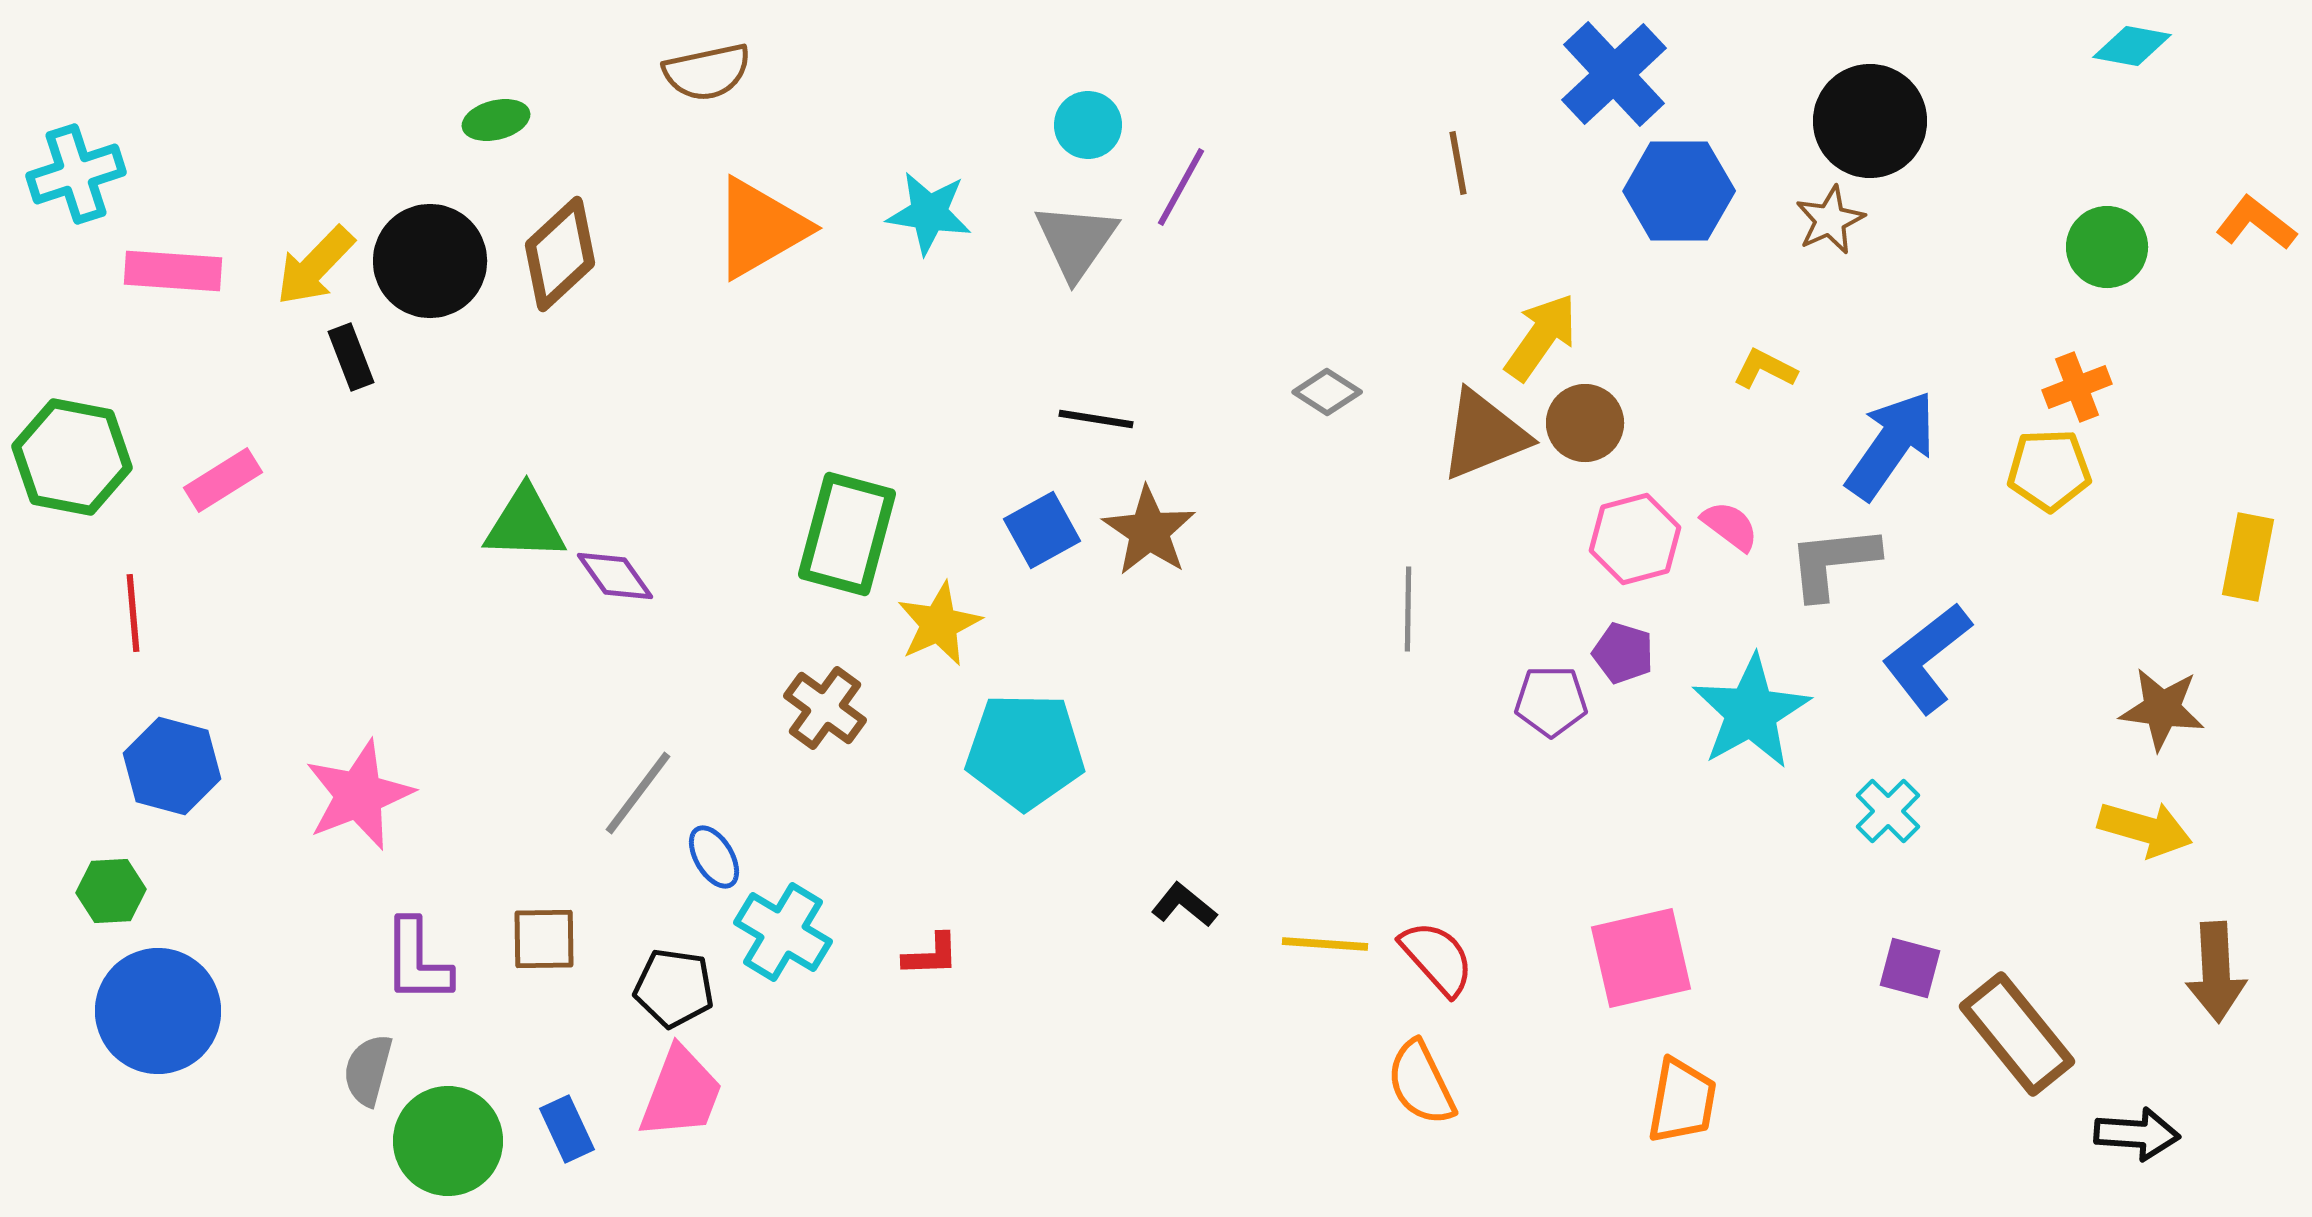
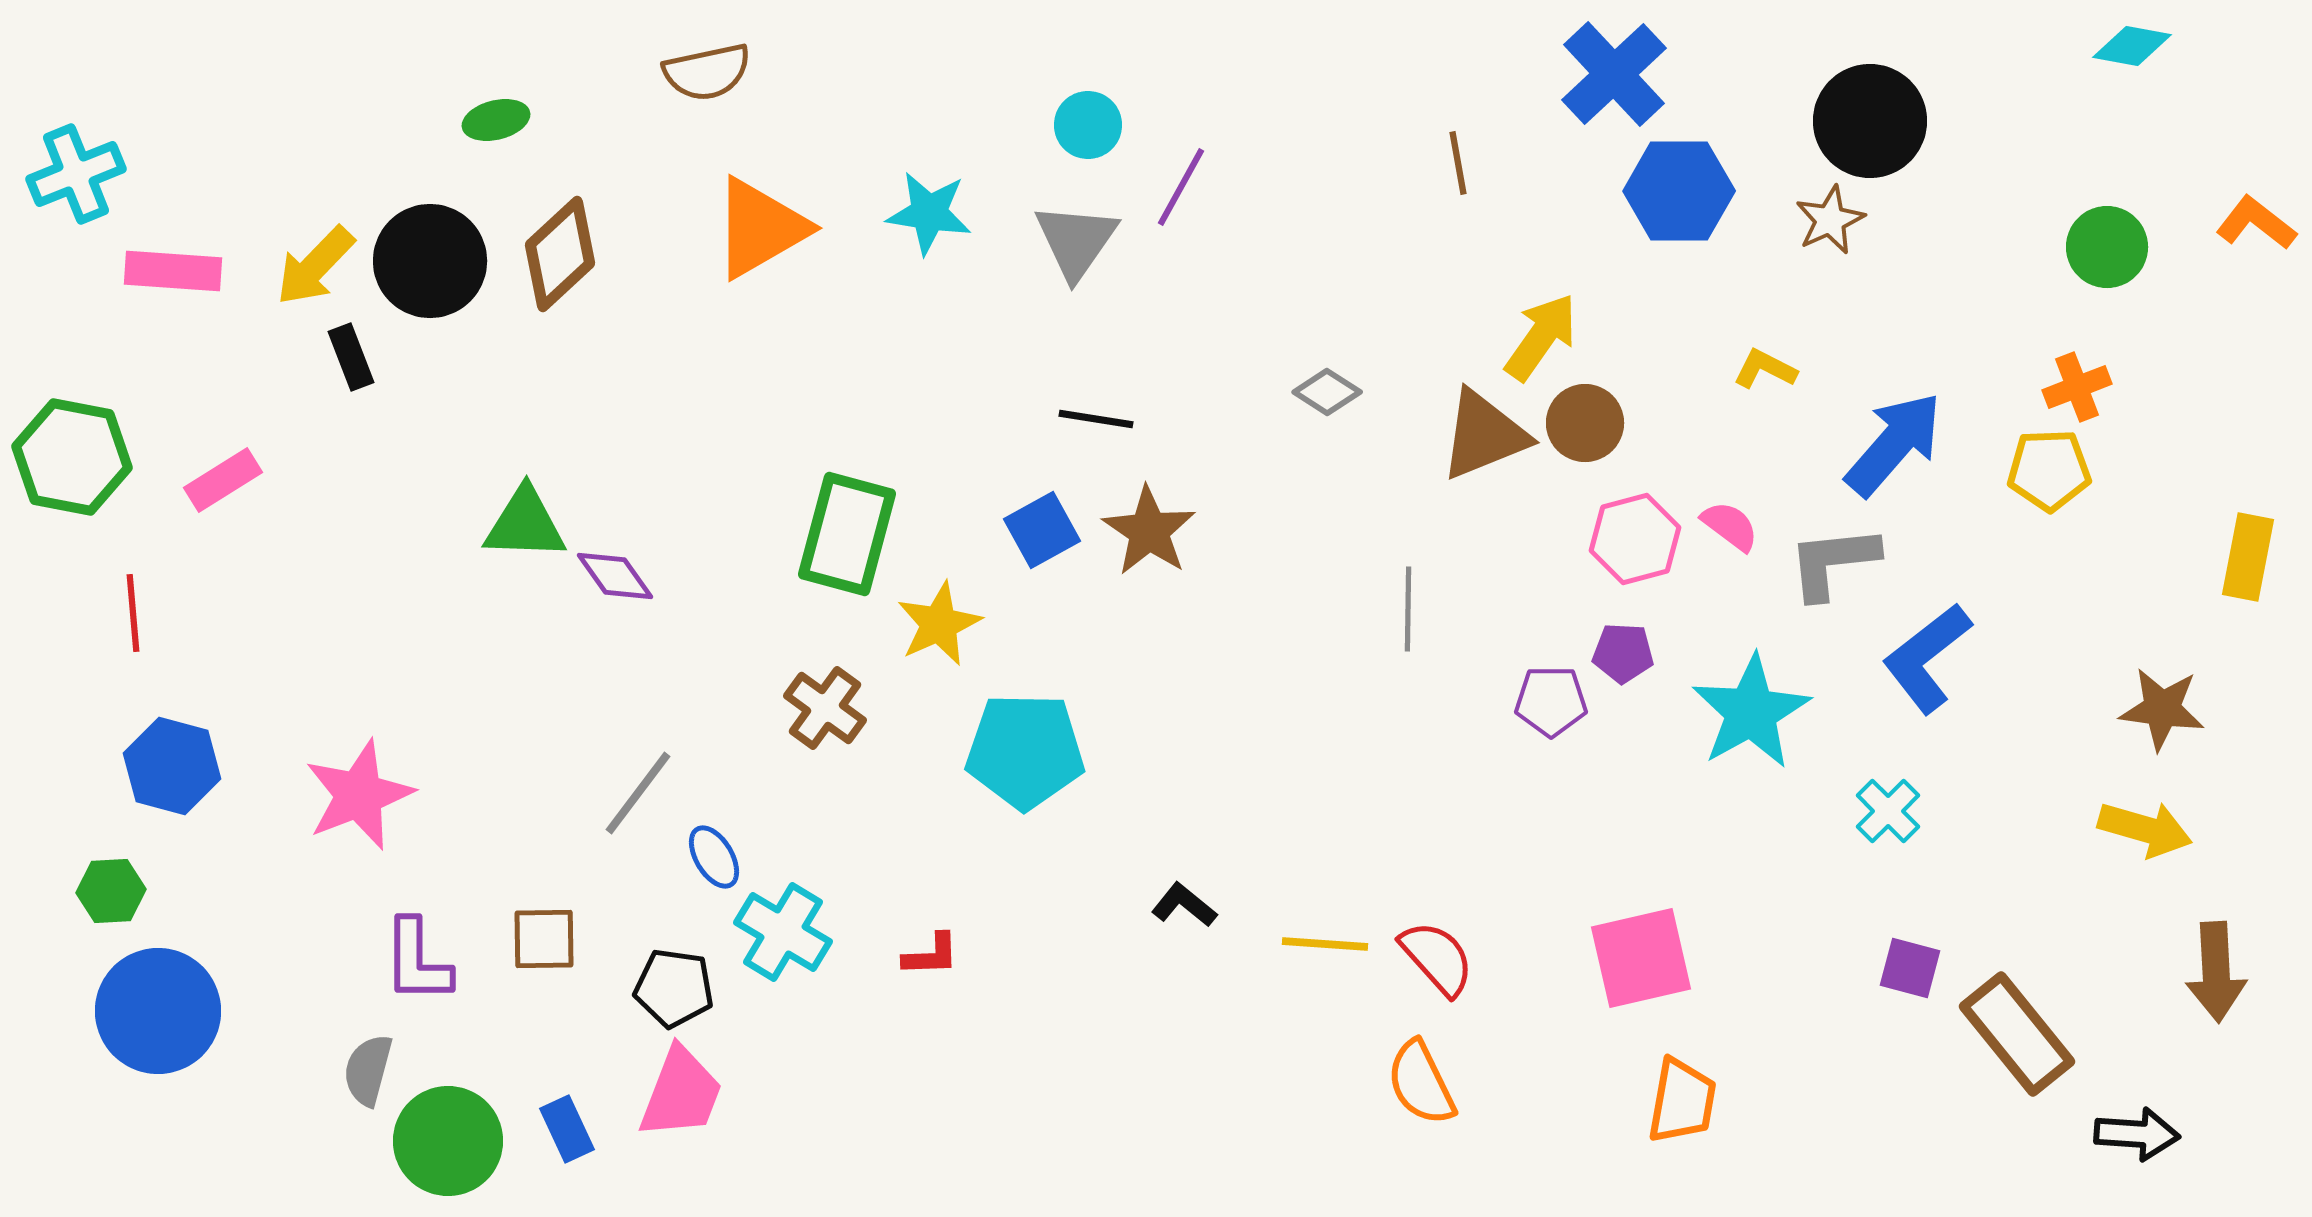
cyan cross at (76, 174): rotated 4 degrees counterclockwise
blue arrow at (1891, 445): moved 3 px right, 1 px up; rotated 6 degrees clockwise
purple pentagon at (1623, 653): rotated 14 degrees counterclockwise
